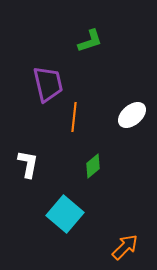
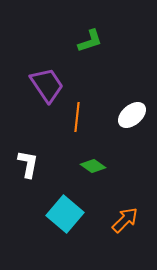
purple trapezoid: moved 1 px left, 1 px down; rotated 21 degrees counterclockwise
orange line: moved 3 px right
green diamond: rotated 75 degrees clockwise
orange arrow: moved 27 px up
